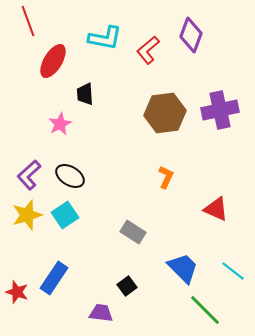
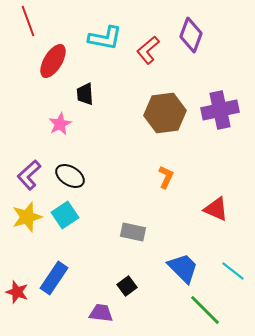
yellow star: moved 2 px down
gray rectangle: rotated 20 degrees counterclockwise
